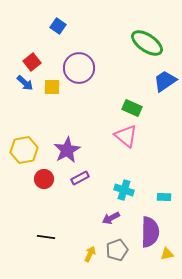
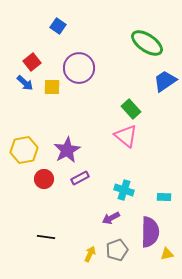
green rectangle: moved 1 px left, 1 px down; rotated 24 degrees clockwise
